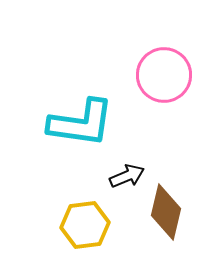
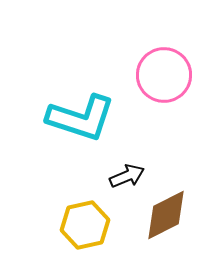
cyan L-shape: moved 5 px up; rotated 10 degrees clockwise
brown diamond: moved 3 px down; rotated 50 degrees clockwise
yellow hexagon: rotated 6 degrees counterclockwise
